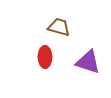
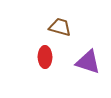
brown trapezoid: moved 1 px right
